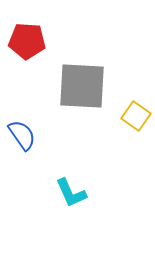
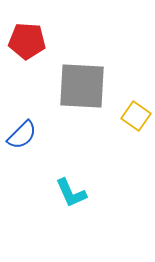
blue semicircle: rotated 80 degrees clockwise
